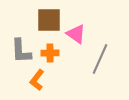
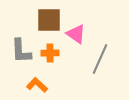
orange L-shape: moved 5 px down; rotated 95 degrees clockwise
